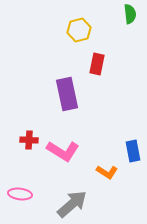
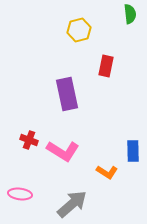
red rectangle: moved 9 px right, 2 px down
red cross: rotated 18 degrees clockwise
blue rectangle: rotated 10 degrees clockwise
